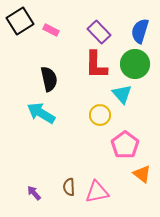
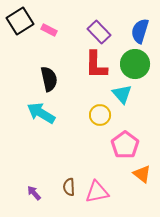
pink rectangle: moved 2 px left
